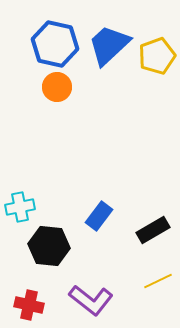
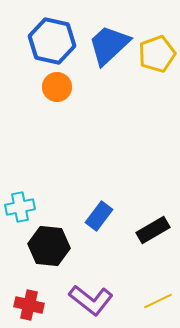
blue hexagon: moved 3 px left, 3 px up
yellow pentagon: moved 2 px up
yellow line: moved 20 px down
